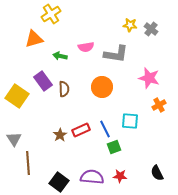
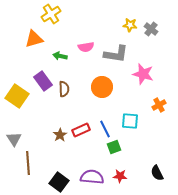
pink star: moved 6 px left, 4 px up
